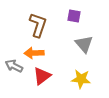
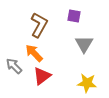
brown L-shape: moved 1 px right; rotated 10 degrees clockwise
gray triangle: rotated 12 degrees clockwise
orange arrow: rotated 48 degrees clockwise
gray arrow: rotated 18 degrees clockwise
yellow star: moved 6 px right, 4 px down
